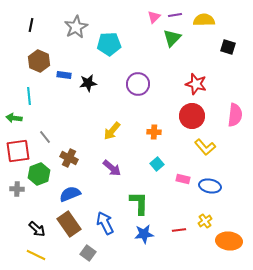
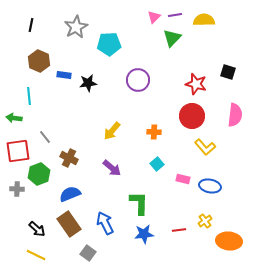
black square: moved 25 px down
purple circle: moved 4 px up
